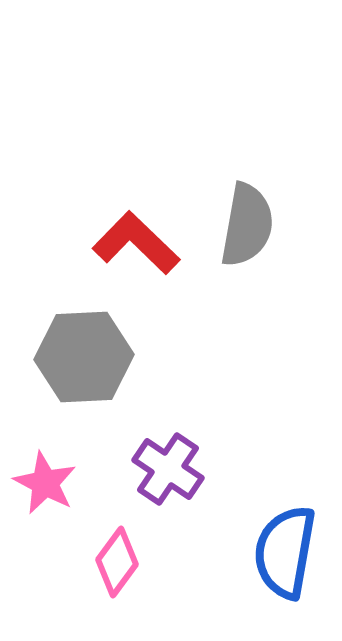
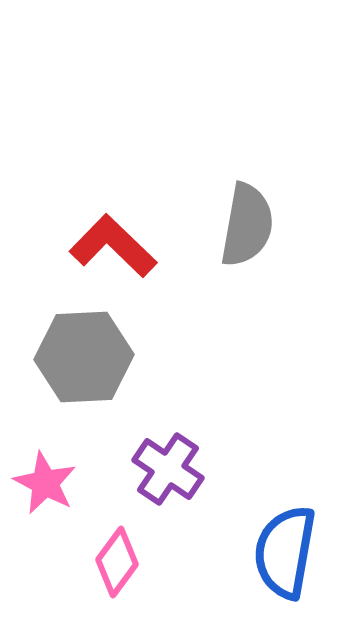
red L-shape: moved 23 px left, 3 px down
